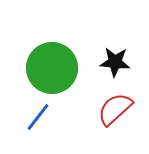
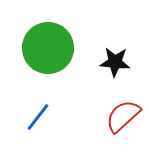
green circle: moved 4 px left, 20 px up
red semicircle: moved 8 px right, 7 px down
